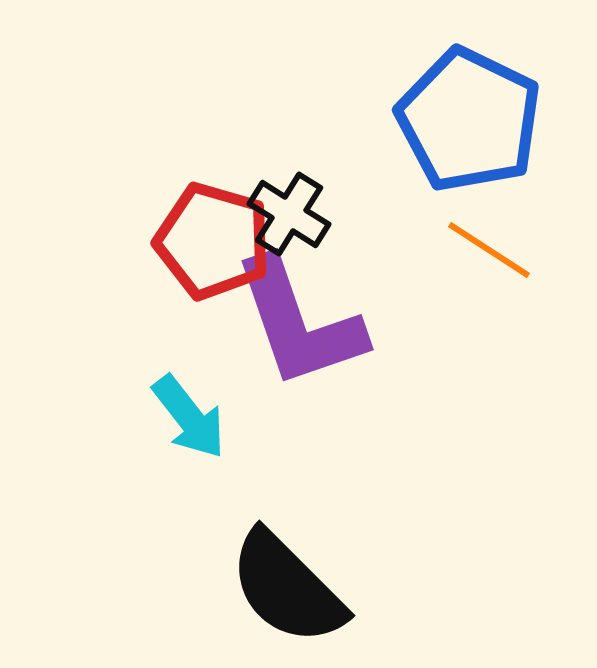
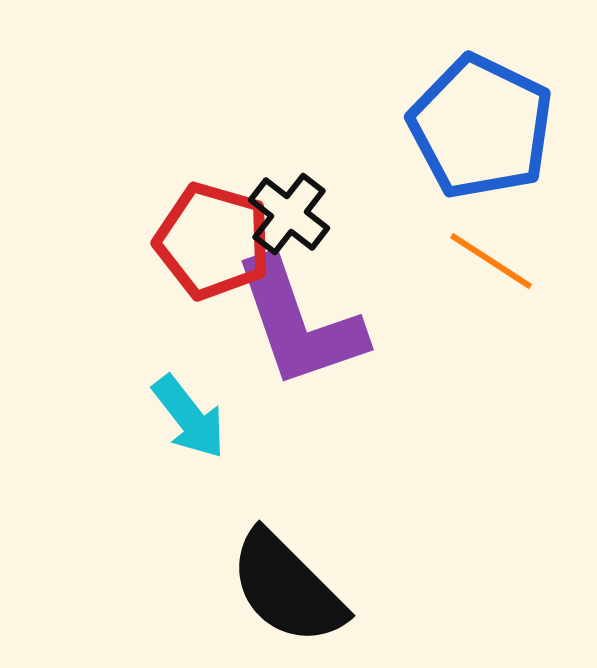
blue pentagon: moved 12 px right, 7 px down
black cross: rotated 6 degrees clockwise
orange line: moved 2 px right, 11 px down
